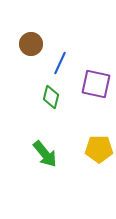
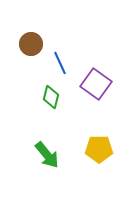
blue line: rotated 50 degrees counterclockwise
purple square: rotated 24 degrees clockwise
green arrow: moved 2 px right, 1 px down
